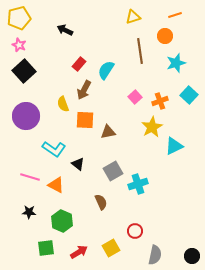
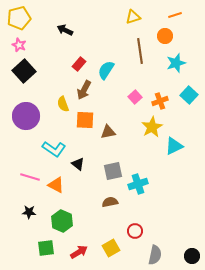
gray square: rotated 18 degrees clockwise
brown semicircle: moved 9 px right; rotated 77 degrees counterclockwise
